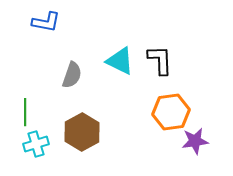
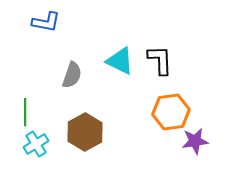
brown hexagon: moved 3 px right
cyan cross: rotated 15 degrees counterclockwise
